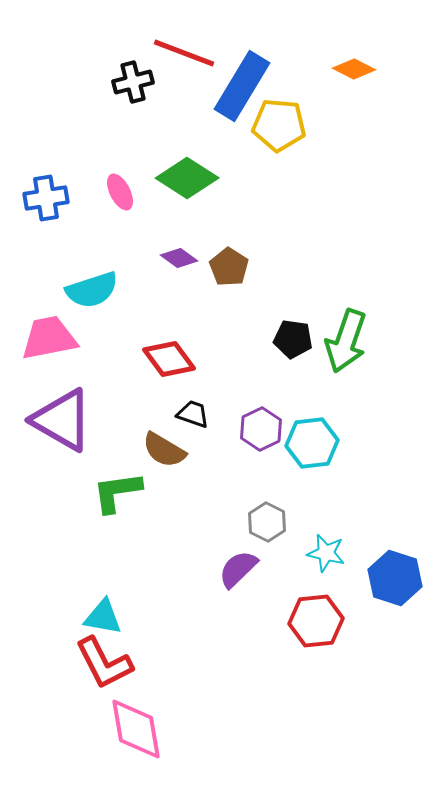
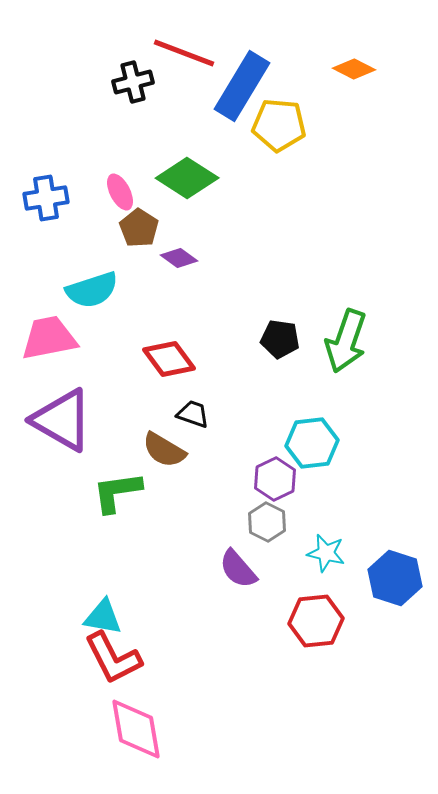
brown pentagon: moved 90 px left, 39 px up
black pentagon: moved 13 px left
purple hexagon: moved 14 px right, 50 px down
purple semicircle: rotated 87 degrees counterclockwise
red L-shape: moved 9 px right, 5 px up
